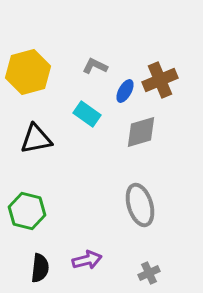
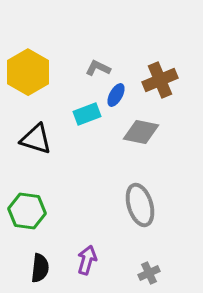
gray L-shape: moved 3 px right, 2 px down
yellow hexagon: rotated 15 degrees counterclockwise
blue ellipse: moved 9 px left, 4 px down
cyan rectangle: rotated 56 degrees counterclockwise
gray diamond: rotated 27 degrees clockwise
black triangle: rotated 28 degrees clockwise
green hexagon: rotated 6 degrees counterclockwise
purple arrow: rotated 60 degrees counterclockwise
